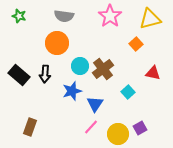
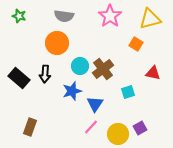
orange square: rotated 16 degrees counterclockwise
black rectangle: moved 3 px down
cyan square: rotated 24 degrees clockwise
